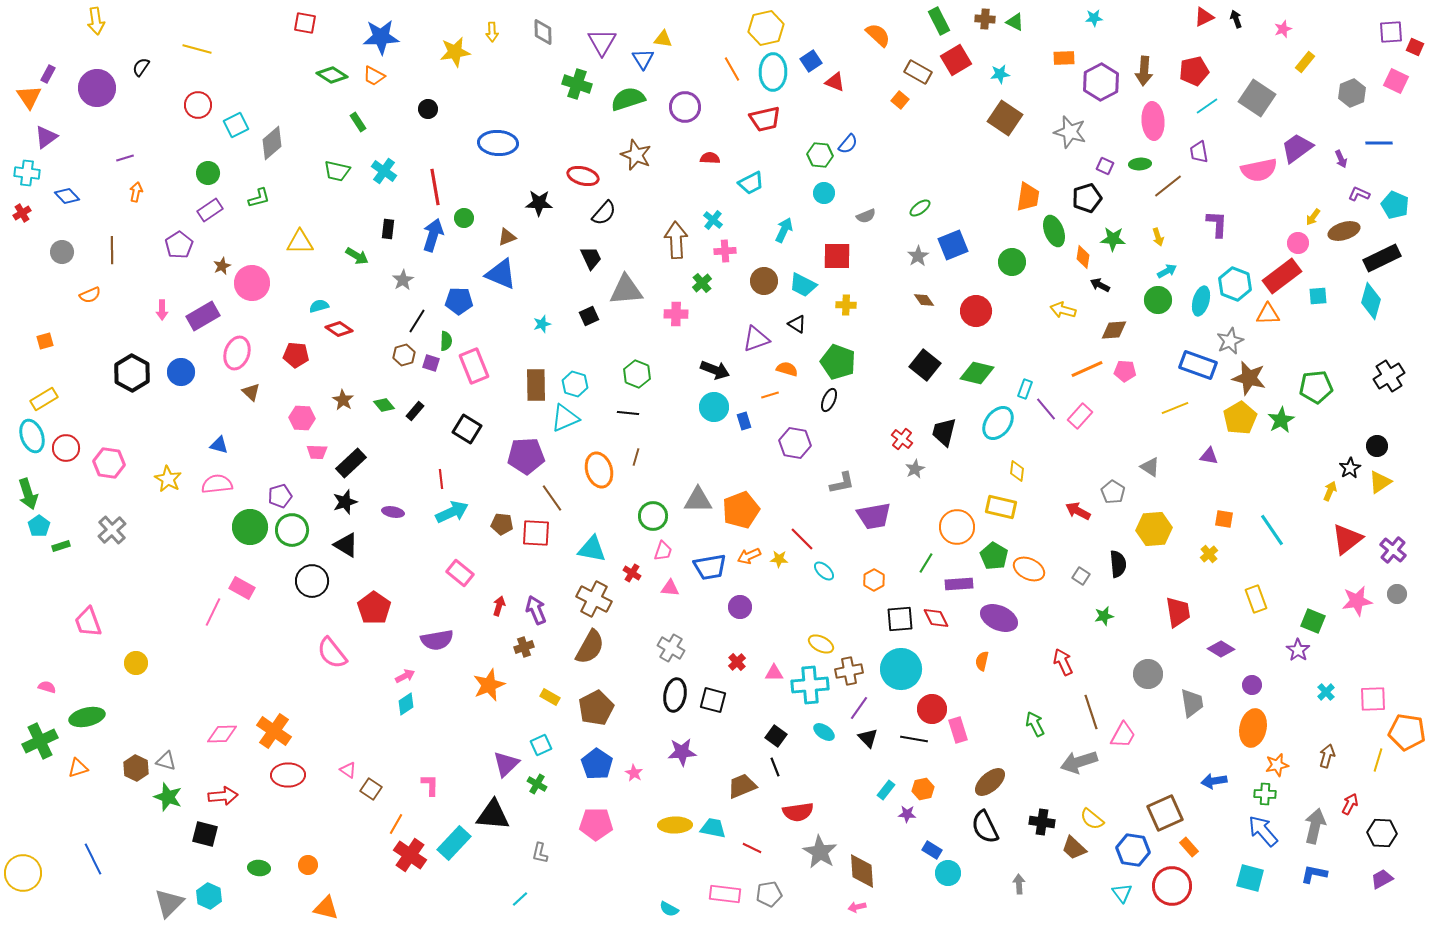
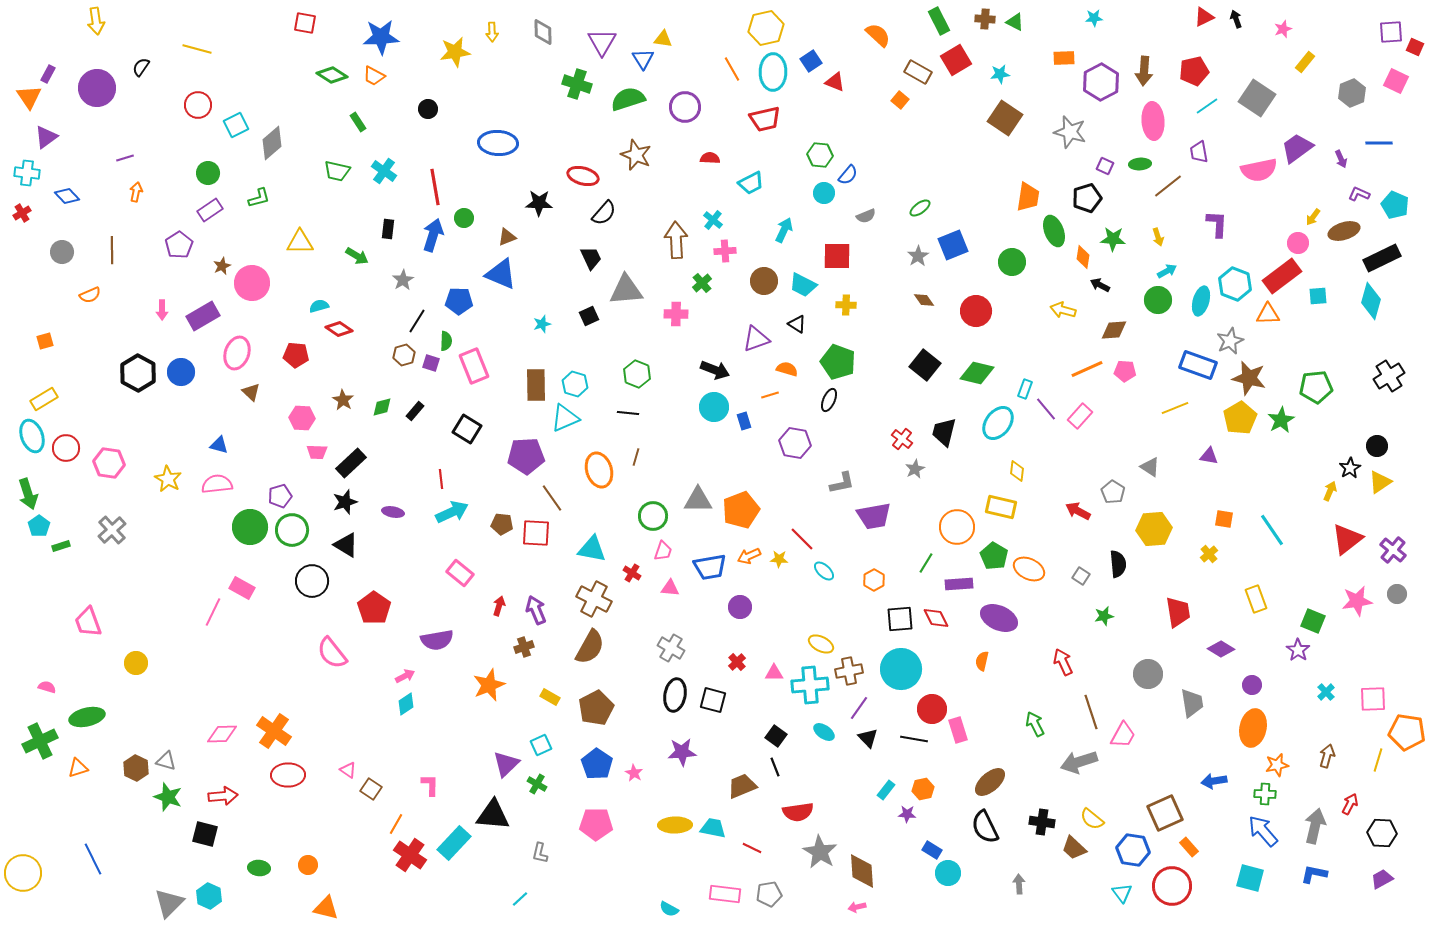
blue semicircle at (848, 144): moved 31 px down
black hexagon at (132, 373): moved 6 px right
green diamond at (384, 405): moved 2 px left, 2 px down; rotated 65 degrees counterclockwise
